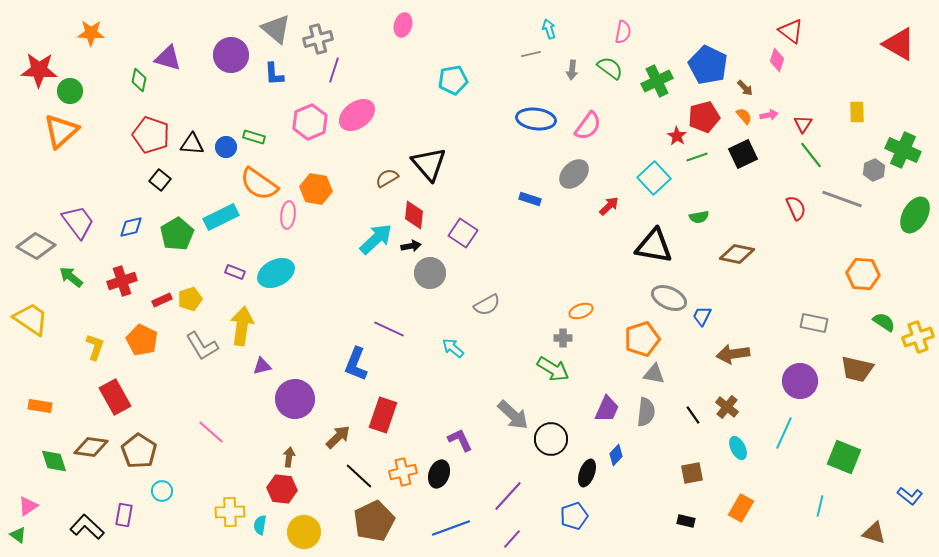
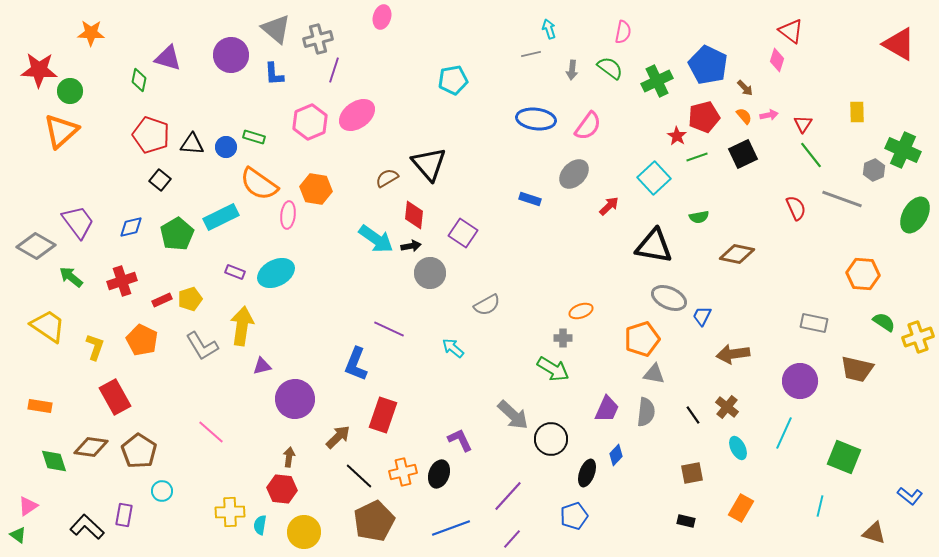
pink ellipse at (403, 25): moved 21 px left, 8 px up
cyan arrow at (376, 239): rotated 78 degrees clockwise
yellow trapezoid at (31, 319): moved 17 px right, 7 px down
